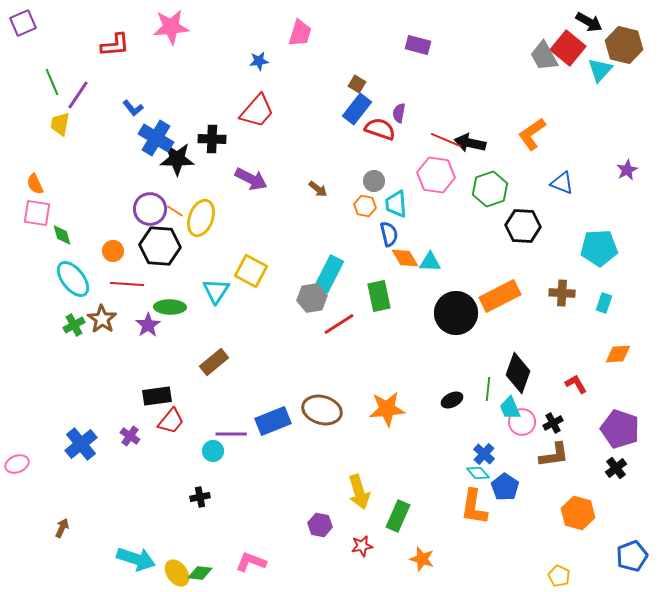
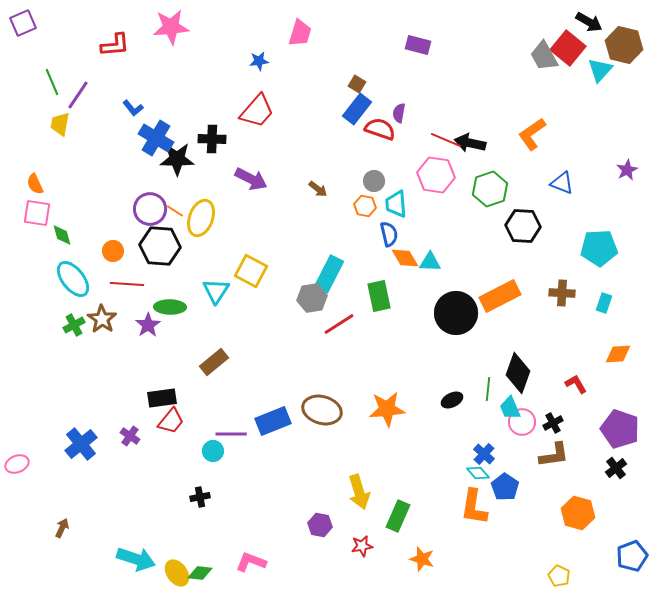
black rectangle at (157, 396): moved 5 px right, 2 px down
